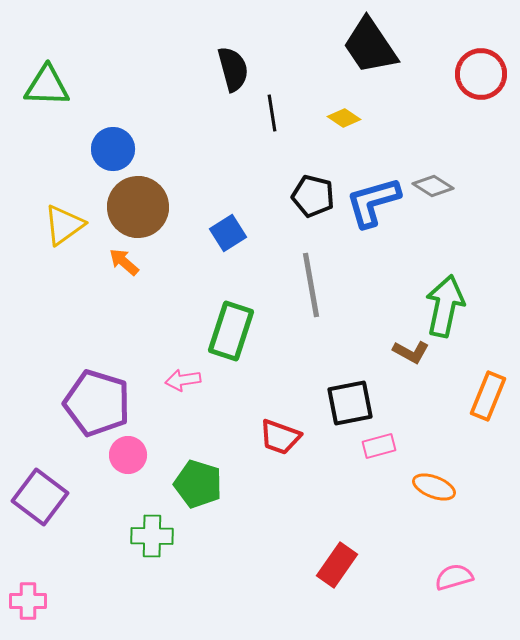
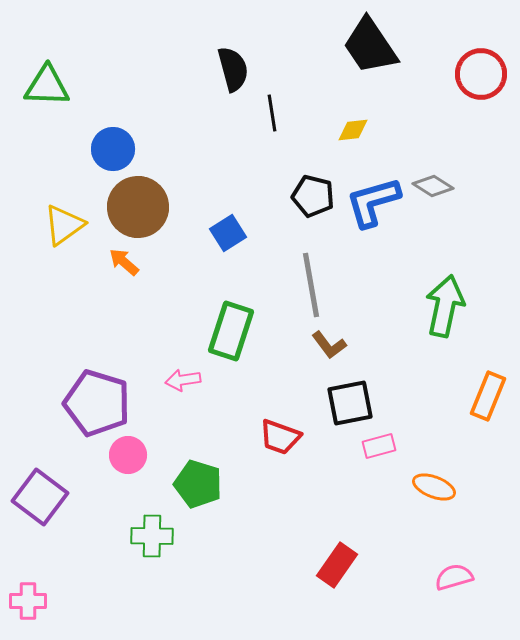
yellow diamond: moved 9 px right, 12 px down; rotated 40 degrees counterclockwise
brown L-shape: moved 82 px left, 7 px up; rotated 24 degrees clockwise
